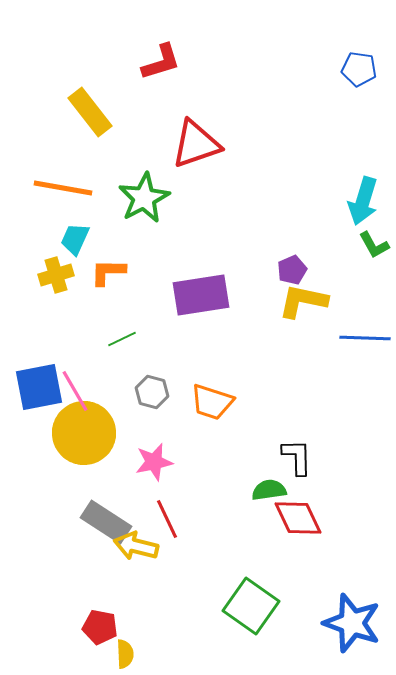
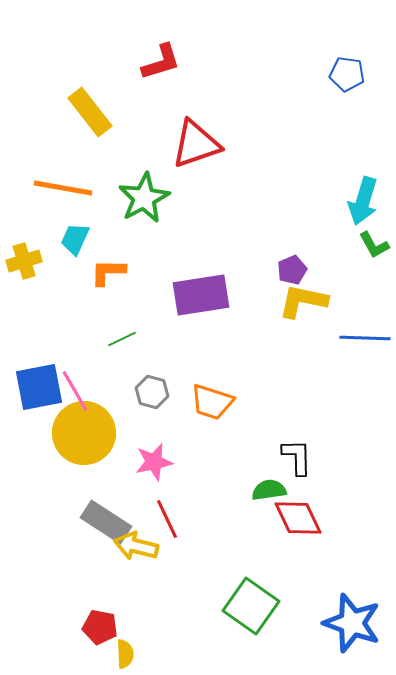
blue pentagon: moved 12 px left, 5 px down
yellow cross: moved 32 px left, 14 px up
